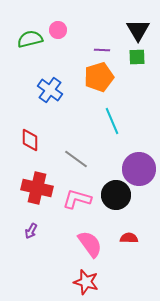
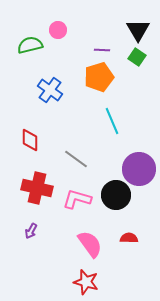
green semicircle: moved 6 px down
green square: rotated 36 degrees clockwise
